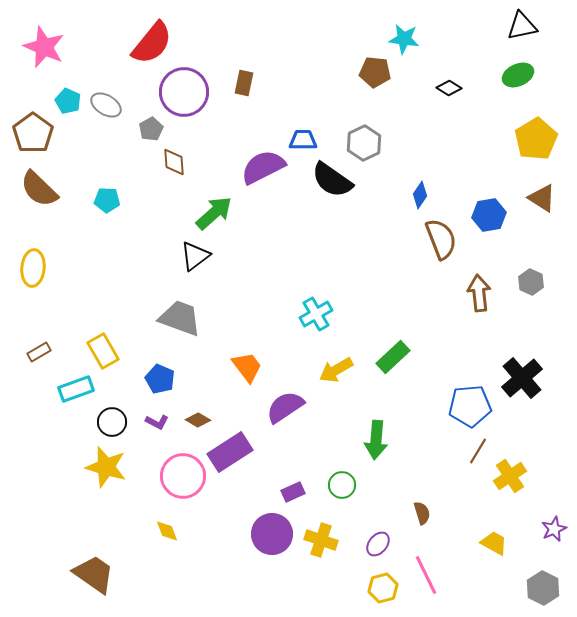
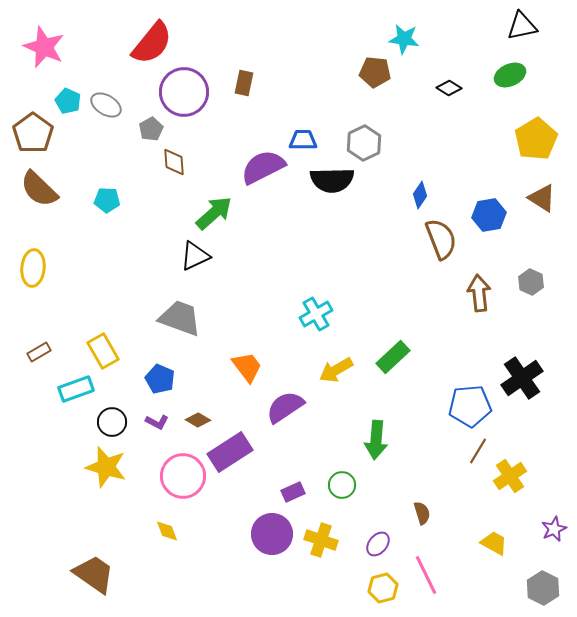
green ellipse at (518, 75): moved 8 px left
black semicircle at (332, 180): rotated 36 degrees counterclockwise
black triangle at (195, 256): rotated 12 degrees clockwise
black cross at (522, 378): rotated 6 degrees clockwise
